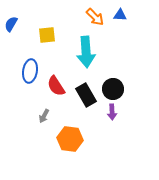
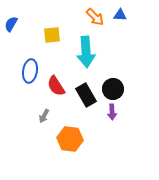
yellow square: moved 5 px right
